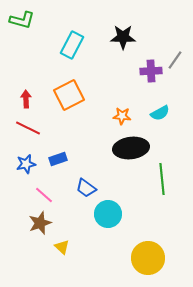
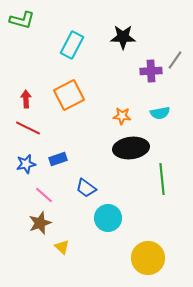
cyan semicircle: rotated 18 degrees clockwise
cyan circle: moved 4 px down
